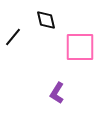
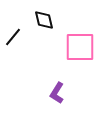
black diamond: moved 2 px left
